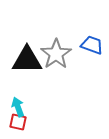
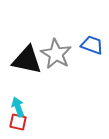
gray star: rotated 8 degrees counterclockwise
black triangle: rotated 12 degrees clockwise
